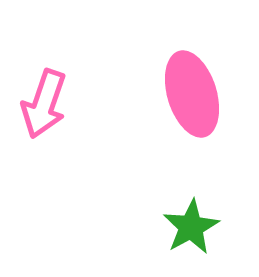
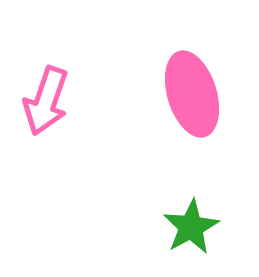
pink arrow: moved 2 px right, 3 px up
